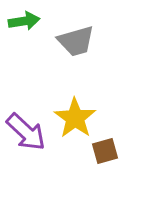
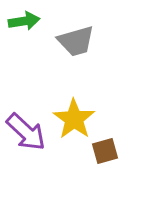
yellow star: moved 1 px left, 1 px down
